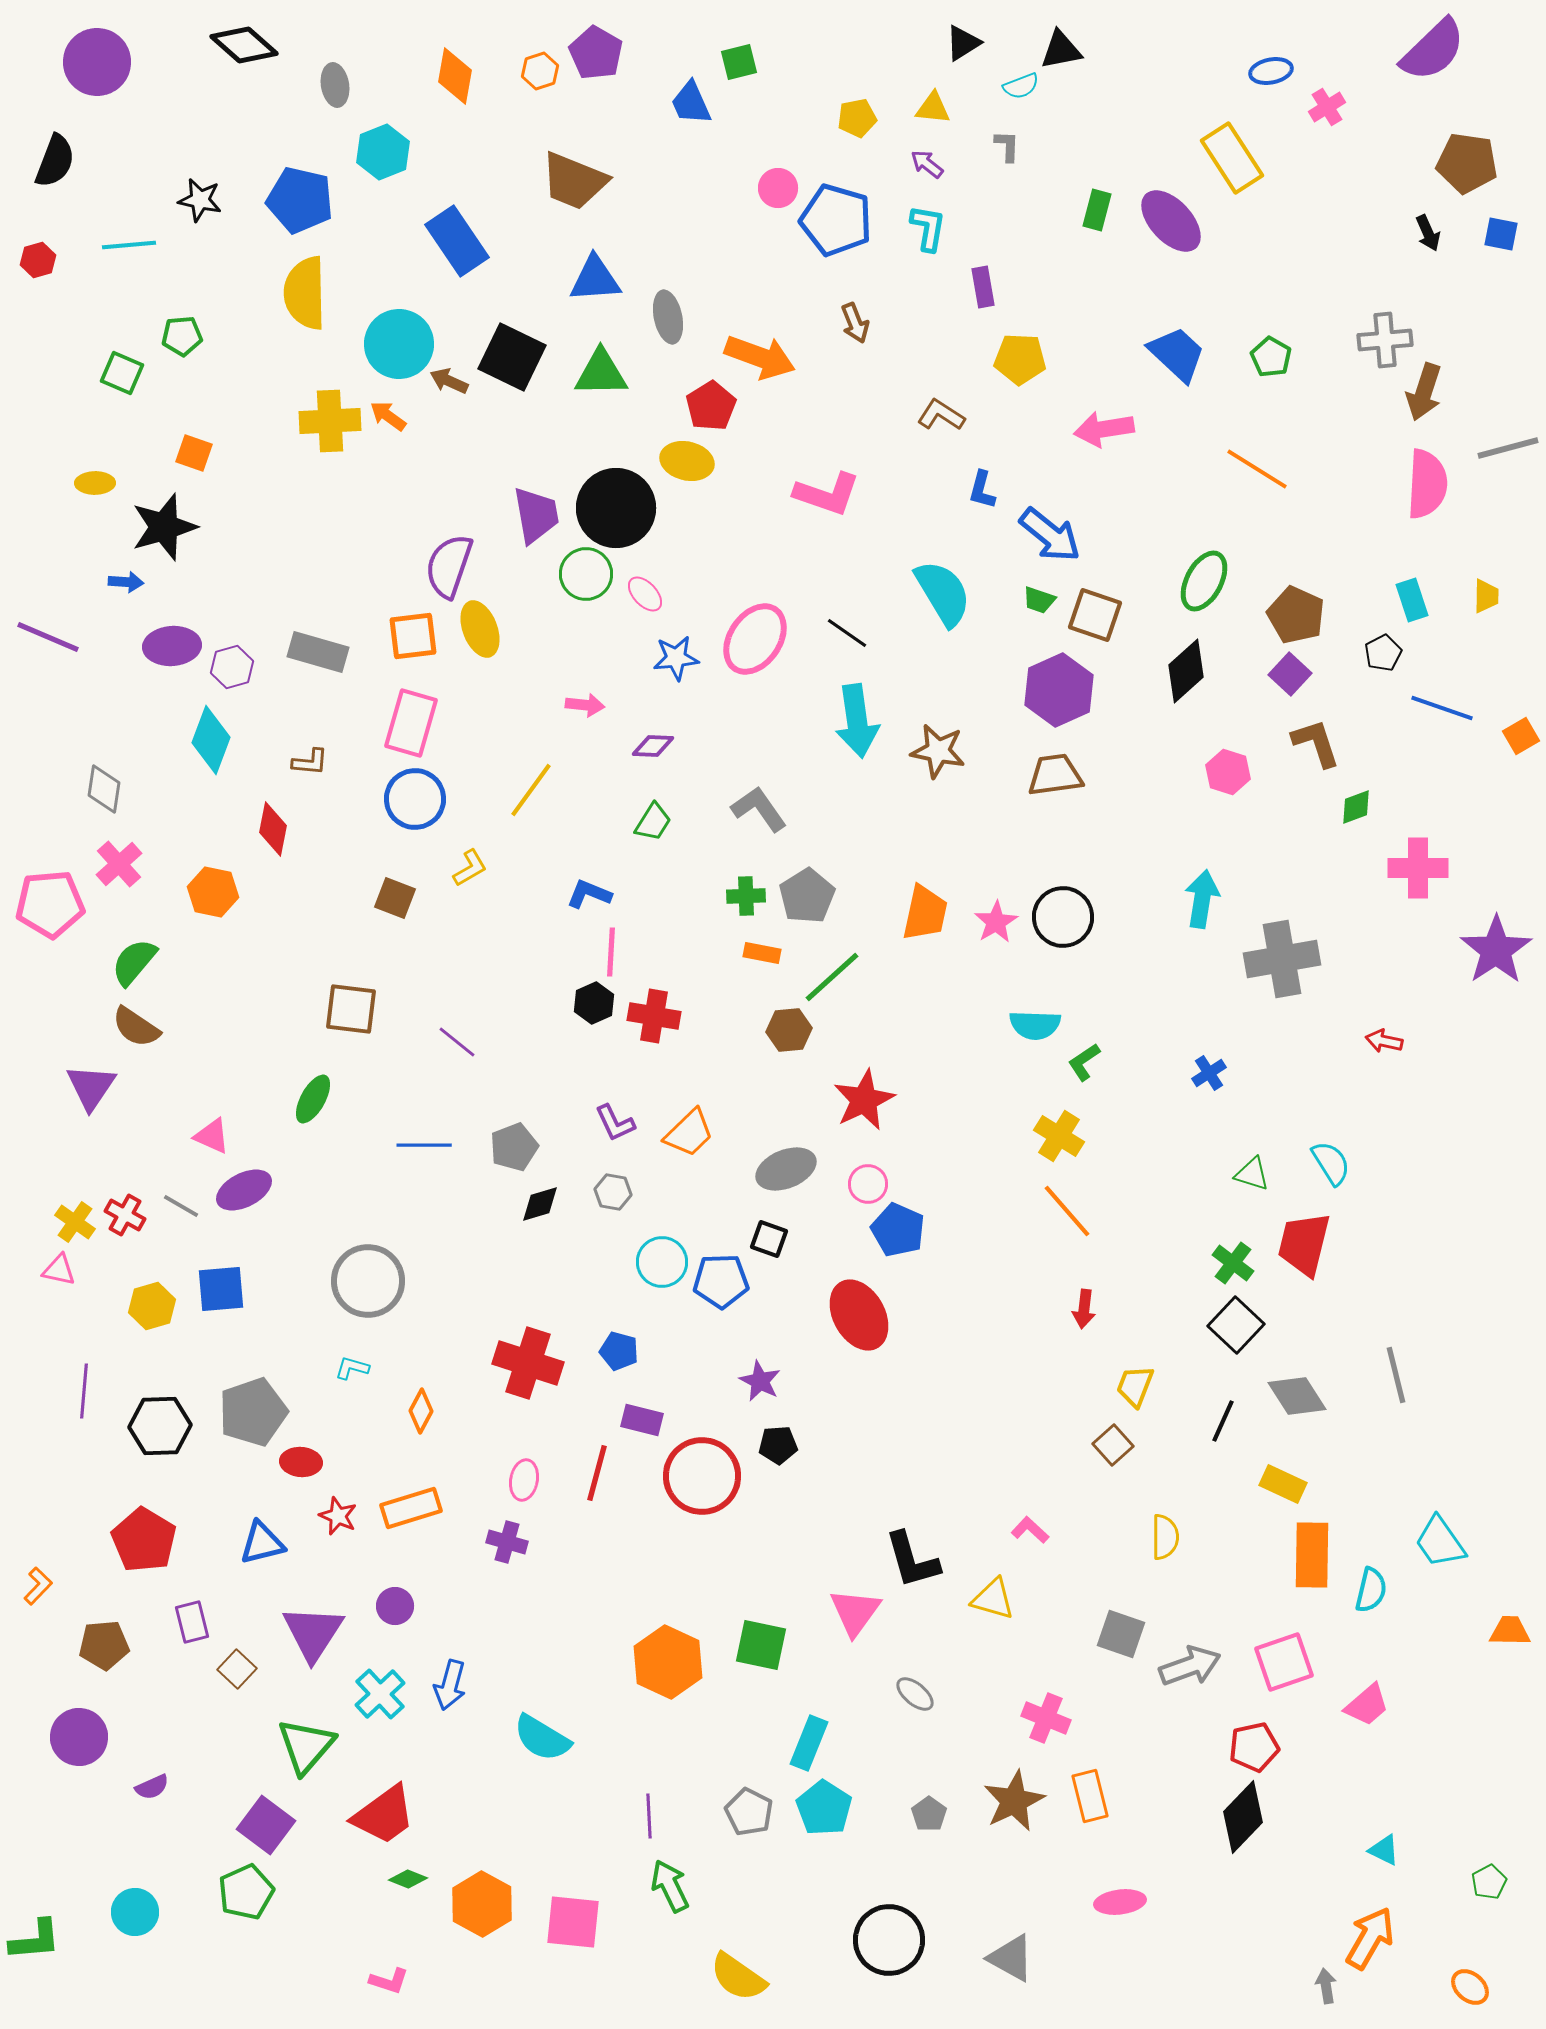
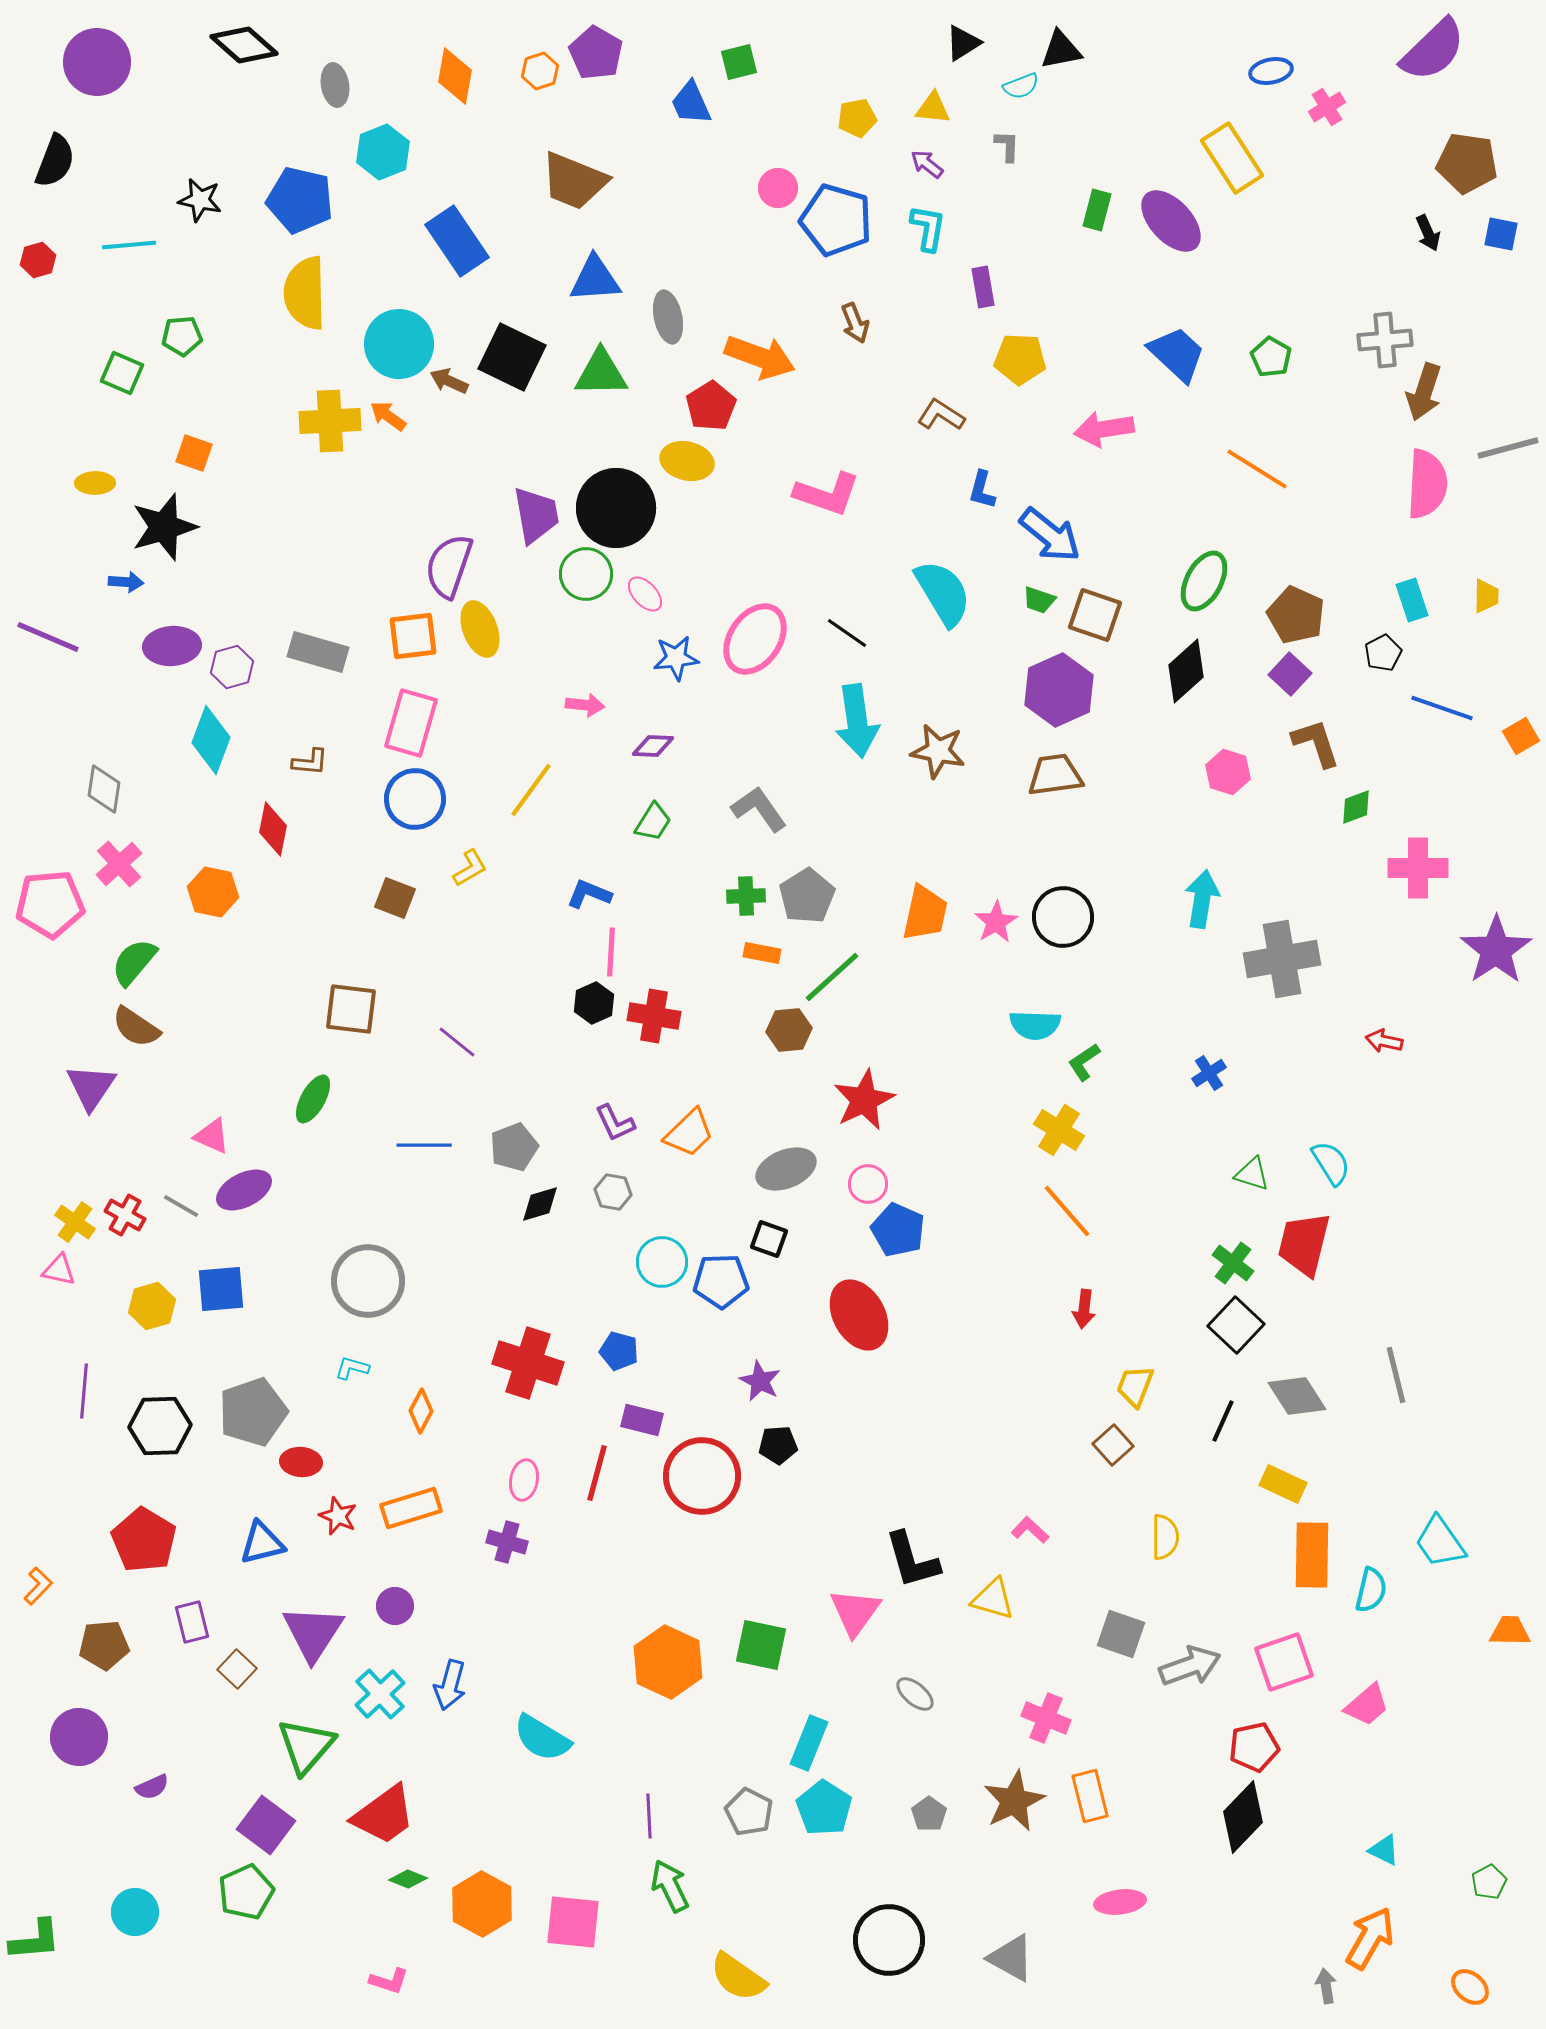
yellow cross at (1059, 1136): moved 6 px up
